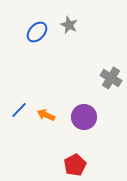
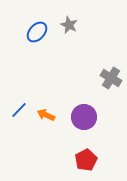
red pentagon: moved 11 px right, 5 px up
